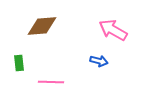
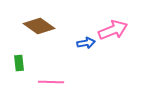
brown diamond: moved 3 px left; rotated 40 degrees clockwise
pink arrow: rotated 128 degrees clockwise
blue arrow: moved 13 px left, 18 px up; rotated 24 degrees counterclockwise
